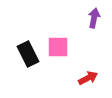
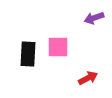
purple arrow: rotated 120 degrees counterclockwise
black rectangle: rotated 30 degrees clockwise
